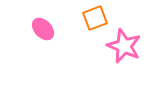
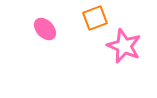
pink ellipse: moved 2 px right
